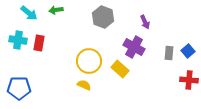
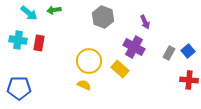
green arrow: moved 2 px left
gray rectangle: rotated 24 degrees clockwise
